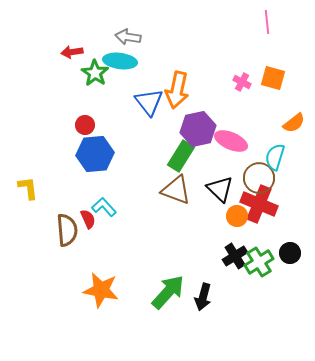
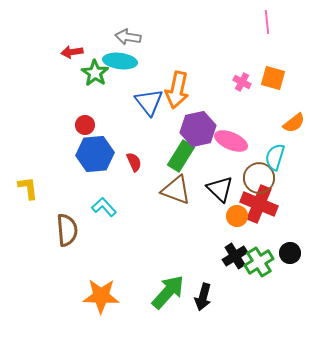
red semicircle: moved 46 px right, 57 px up
orange star: moved 6 px down; rotated 9 degrees counterclockwise
